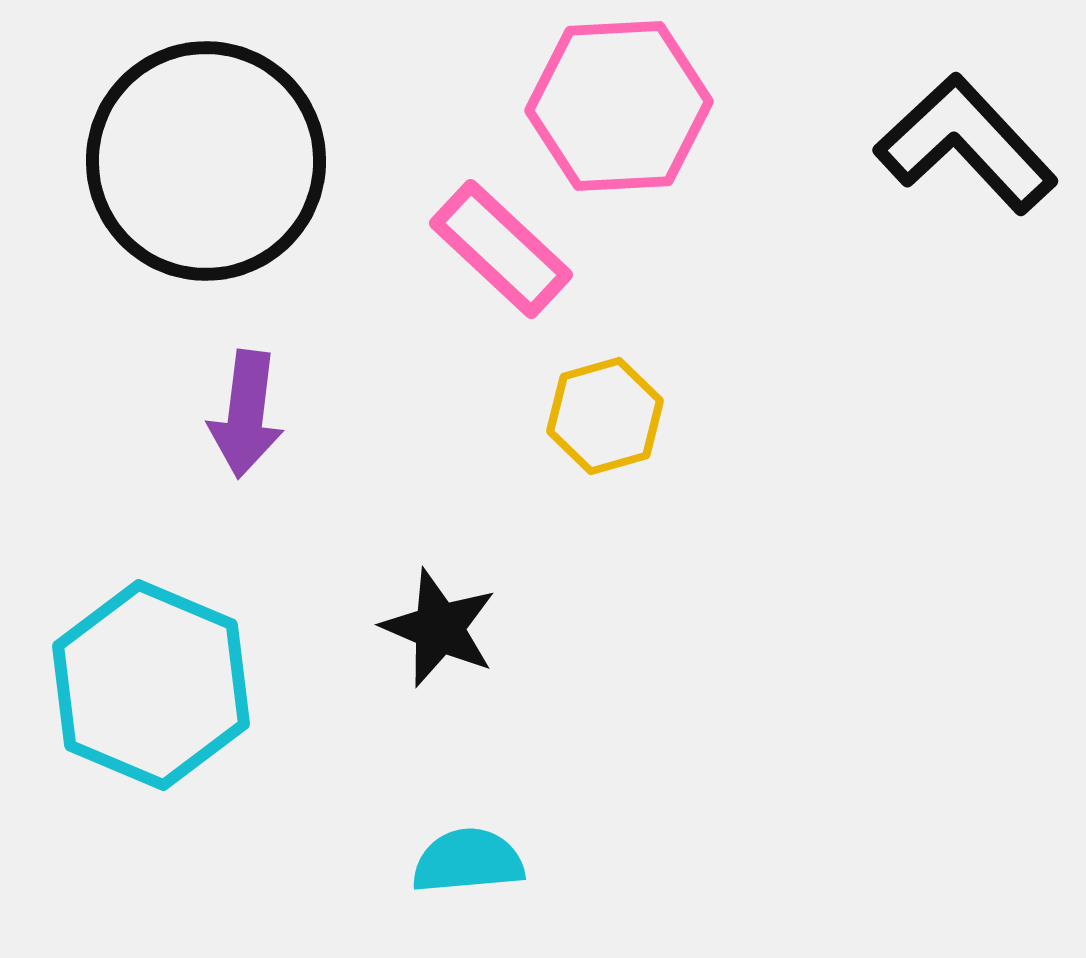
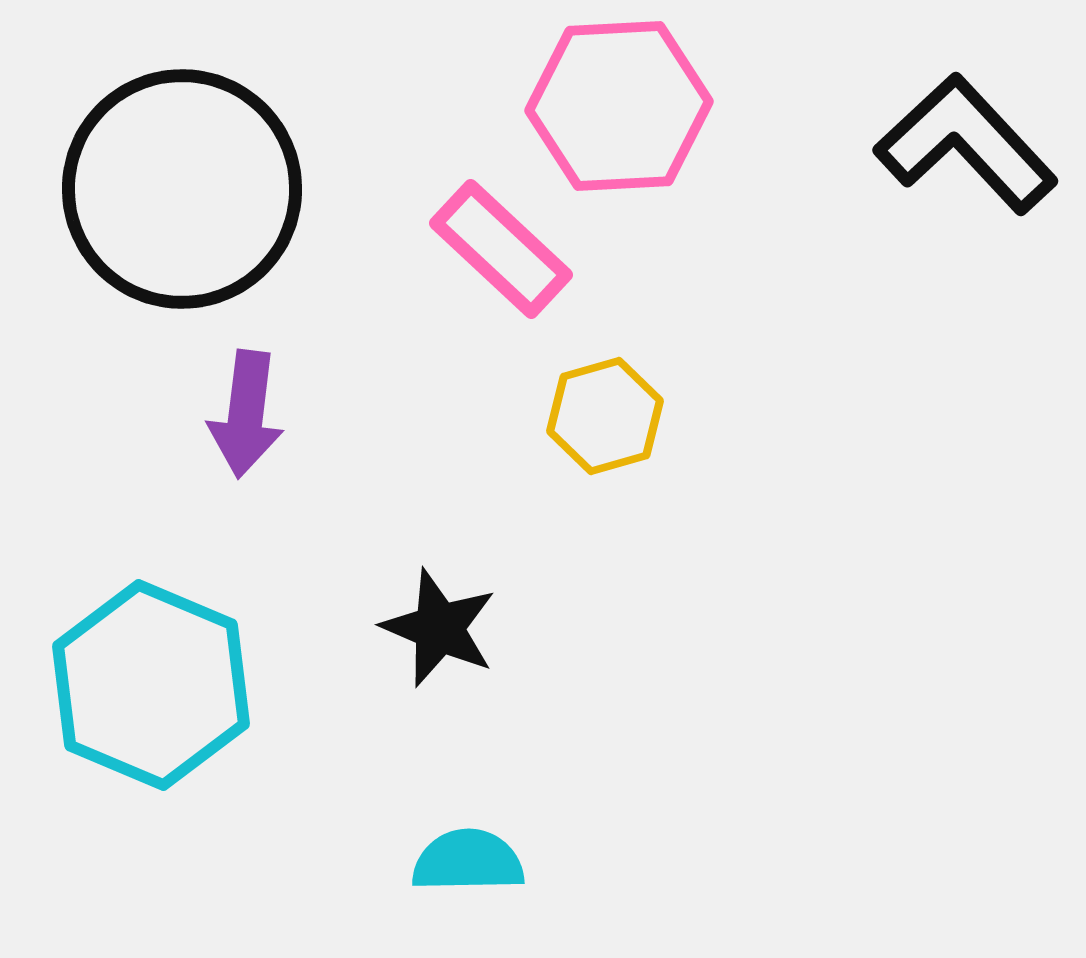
black circle: moved 24 px left, 28 px down
cyan semicircle: rotated 4 degrees clockwise
